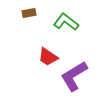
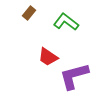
brown rectangle: rotated 40 degrees counterclockwise
purple L-shape: rotated 16 degrees clockwise
